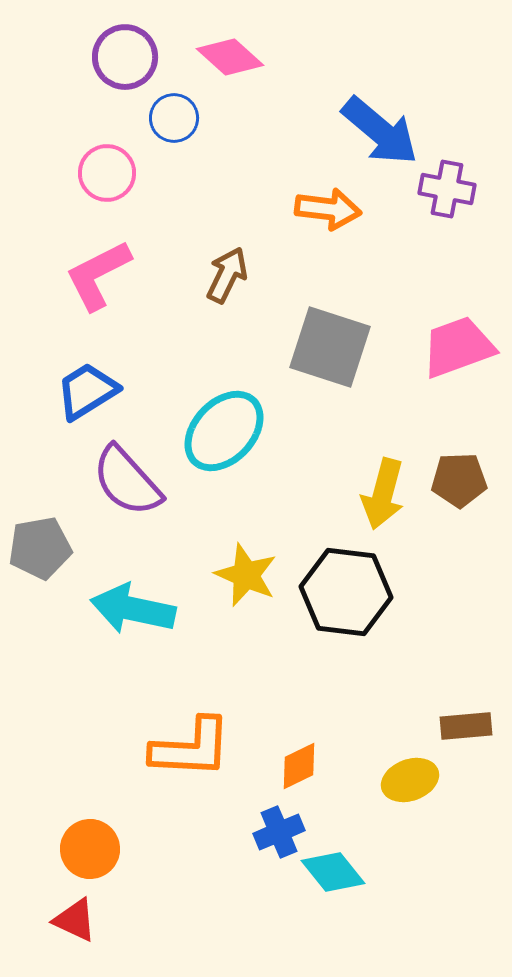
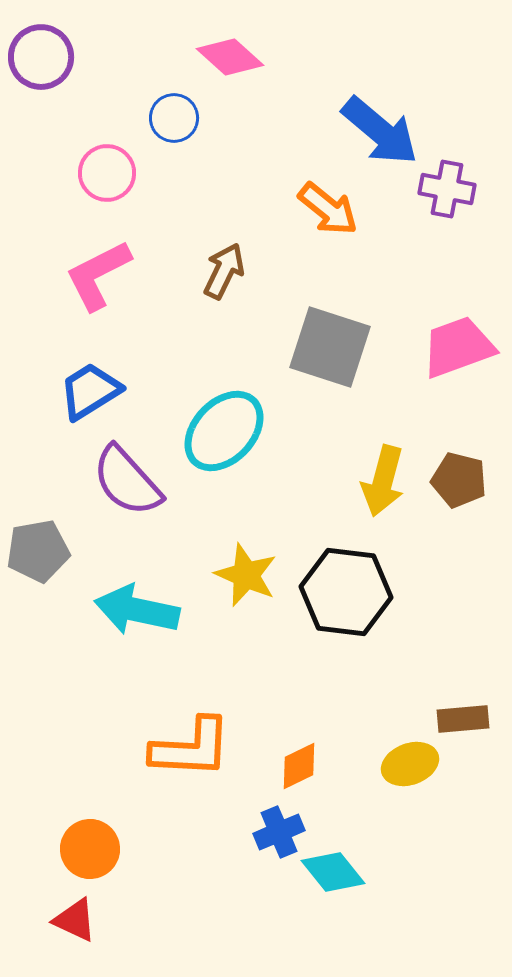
purple circle: moved 84 px left
orange arrow: rotated 32 degrees clockwise
brown arrow: moved 3 px left, 4 px up
blue trapezoid: moved 3 px right
brown pentagon: rotated 16 degrees clockwise
yellow arrow: moved 13 px up
gray pentagon: moved 2 px left, 3 px down
cyan arrow: moved 4 px right, 1 px down
brown rectangle: moved 3 px left, 7 px up
yellow ellipse: moved 16 px up
